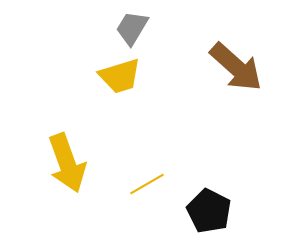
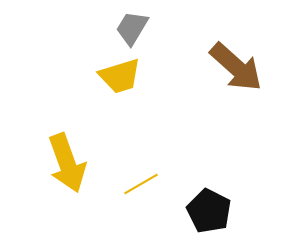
yellow line: moved 6 px left
